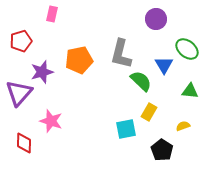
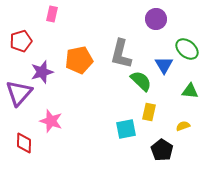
yellow rectangle: rotated 18 degrees counterclockwise
